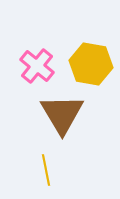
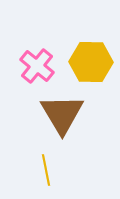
yellow hexagon: moved 2 px up; rotated 9 degrees counterclockwise
